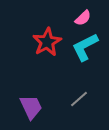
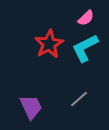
pink semicircle: moved 3 px right
red star: moved 2 px right, 2 px down
cyan L-shape: moved 1 px down
